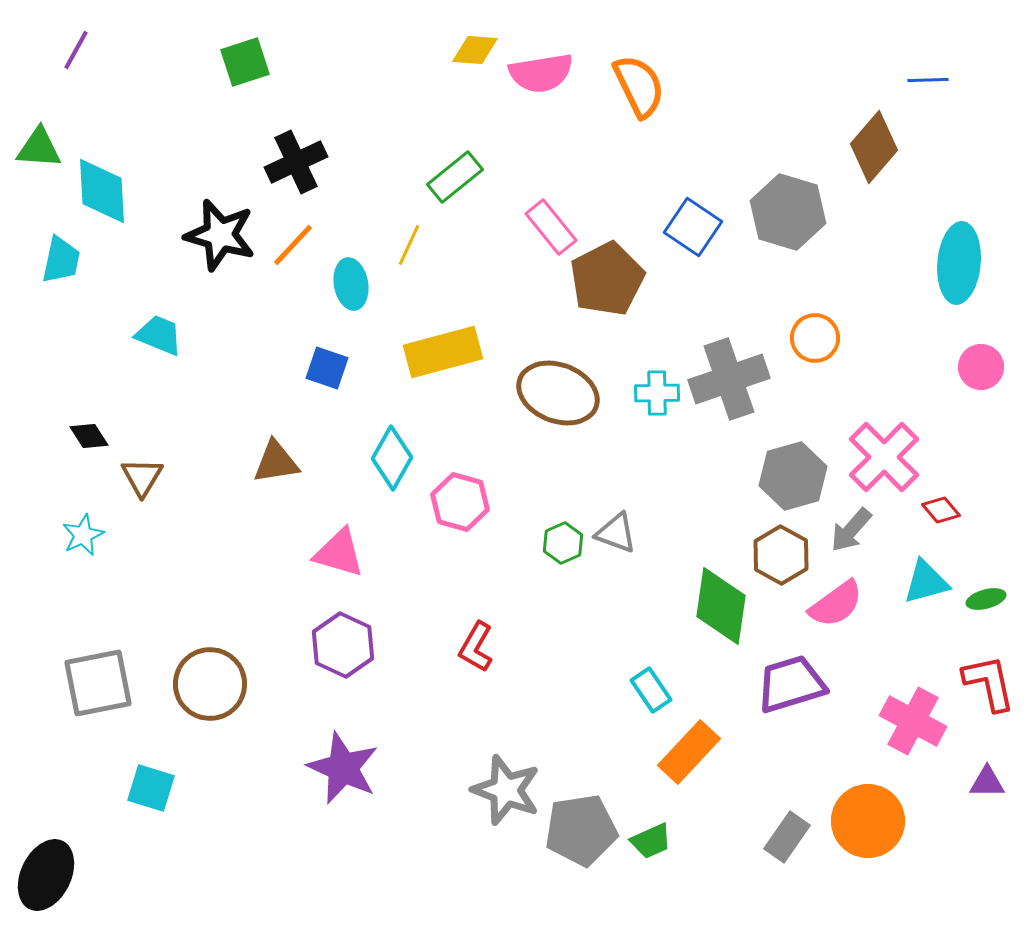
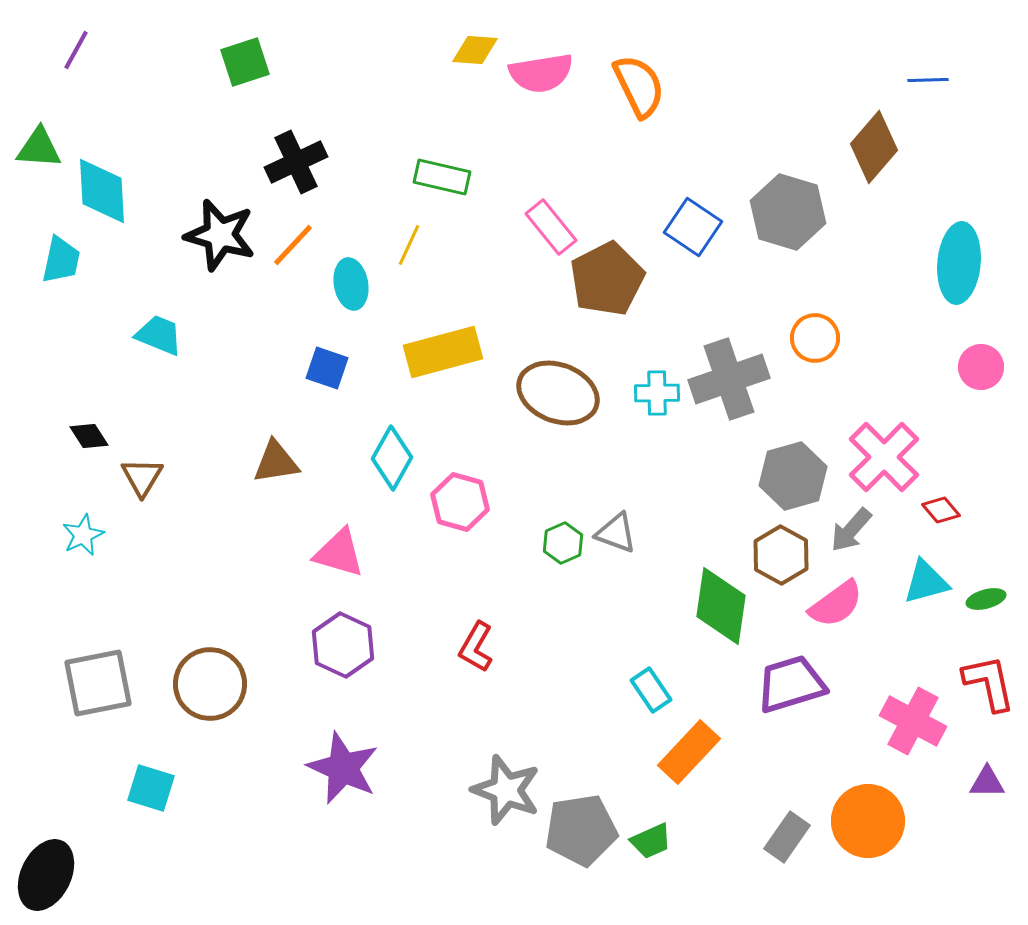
green rectangle at (455, 177): moved 13 px left; rotated 52 degrees clockwise
